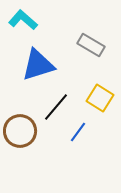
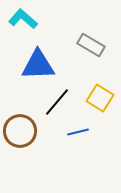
cyan L-shape: moved 1 px up
blue triangle: rotated 15 degrees clockwise
black line: moved 1 px right, 5 px up
blue line: rotated 40 degrees clockwise
